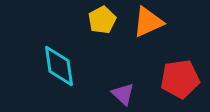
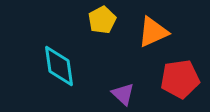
orange triangle: moved 5 px right, 10 px down
